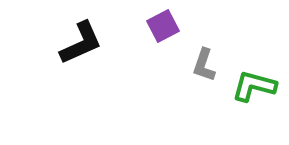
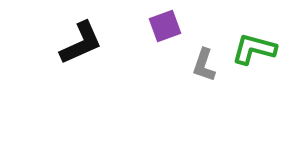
purple square: moved 2 px right; rotated 8 degrees clockwise
green L-shape: moved 37 px up
